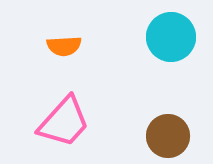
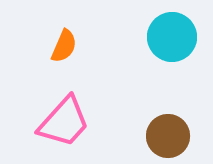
cyan circle: moved 1 px right
orange semicircle: rotated 64 degrees counterclockwise
